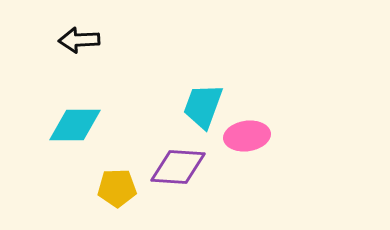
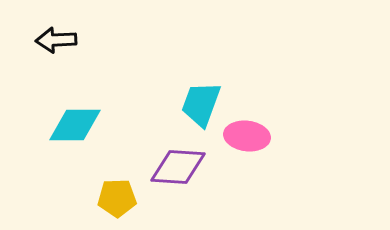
black arrow: moved 23 px left
cyan trapezoid: moved 2 px left, 2 px up
pink ellipse: rotated 15 degrees clockwise
yellow pentagon: moved 10 px down
